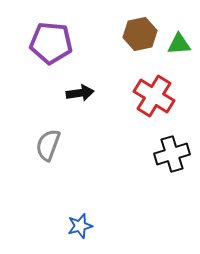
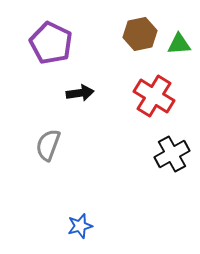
purple pentagon: rotated 21 degrees clockwise
black cross: rotated 12 degrees counterclockwise
